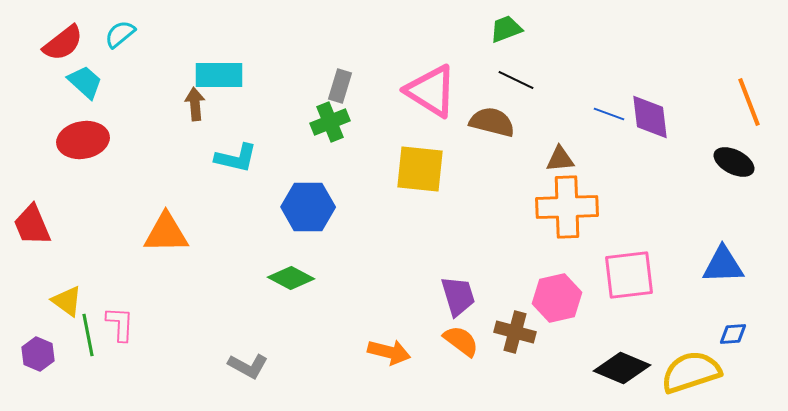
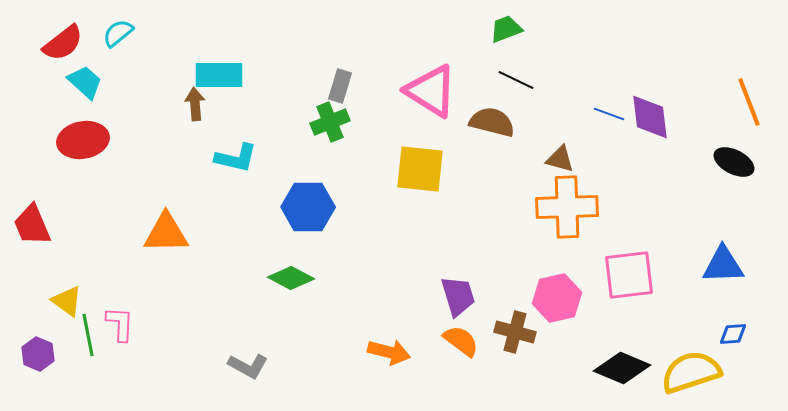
cyan semicircle: moved 2 px left, 1 px up
brown triangle: rotated 20 degrees clockwise
